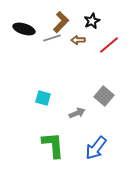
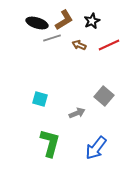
brown L-shape: moved 3 px right, 2 px up; rotated 15 degrees clockwise
black ellipse: moved 13 px right, 6 px up
brown arrow: moved 1 px right, 5 px down; rotated 24 degrees clockwise
red line: rotated 15 degrees clockwise
cyan square: moved 3 px left, 1 px down
green L-shape: moved 3 px left, 2 px up; rotated 20 degrees clockwise
